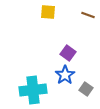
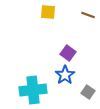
gray square: moved 2 px right, 3 px down
